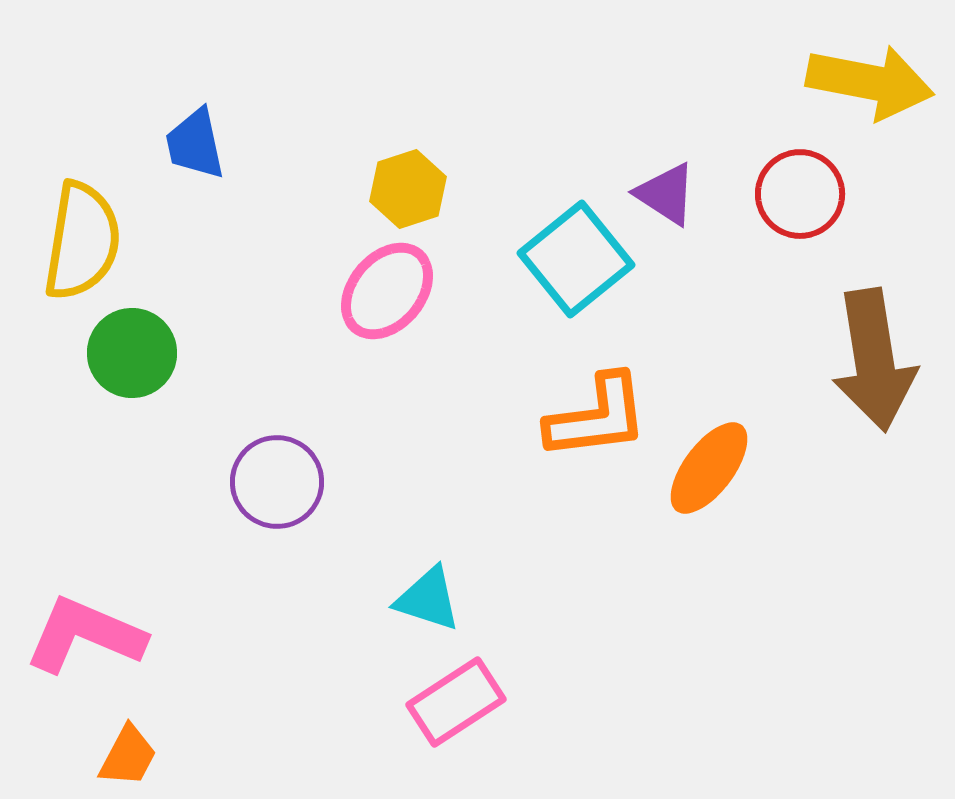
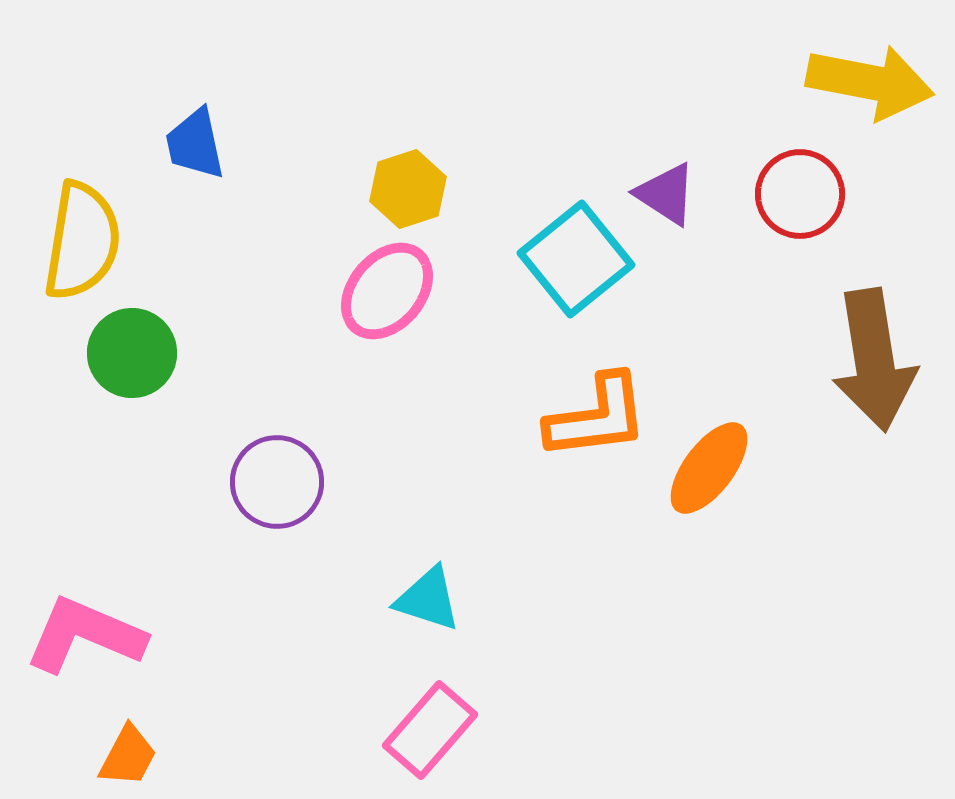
pink rectangle: moved 26 px left, 28 px down; rotated 16 degrees counterclockwise
